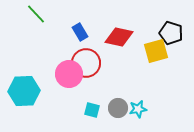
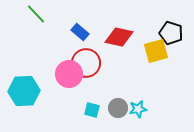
blue rectangle: rotated 18 degrees counterclockwise
